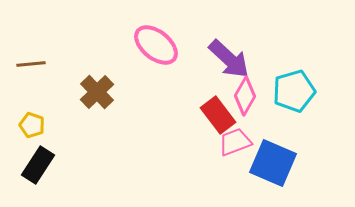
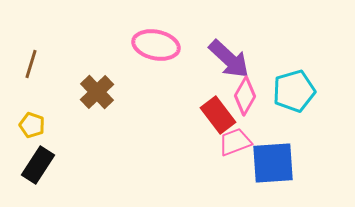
pink ellipse: rotated 27 degrees counterclockwise
brown line: rotated 68 degrees counterclockwise
blue square: rotated 27 degrees counterclockwise
